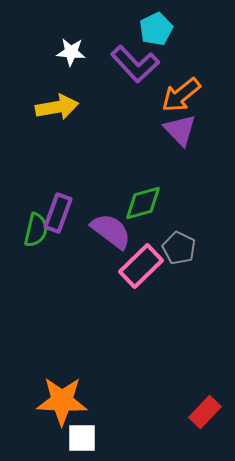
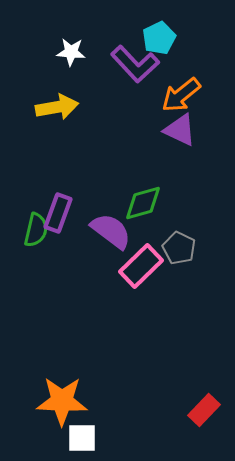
cyan pentagon: moved 3 px right, 9 px down
purple triangle: rotated 21 degrees counterclockwise
red rectangle: moved 1 px left, 2 px up
